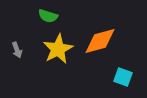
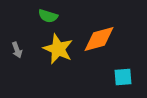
orange diamond: moved 1 px left, 2 px up
yellow star: rotated 20 degrees counterclockwise
cyan square: rotated 24 degrees counterclockwise
